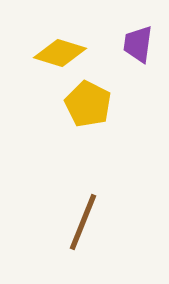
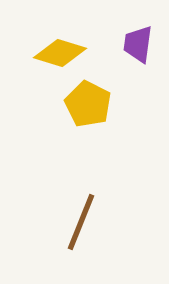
brown line: moved 2 px left
